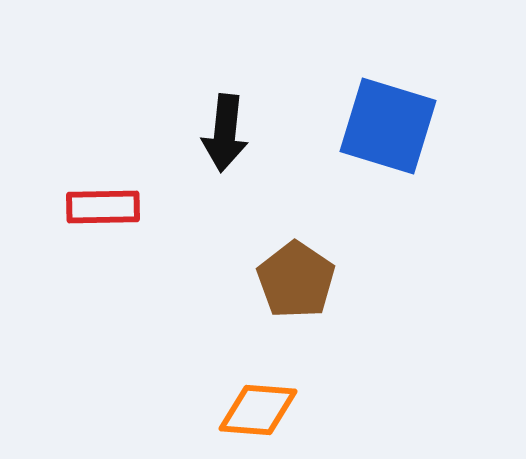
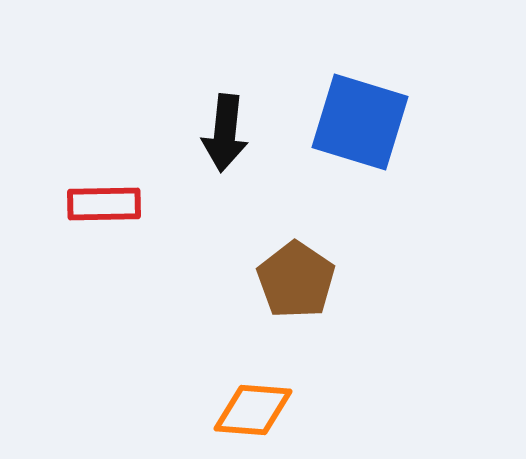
blue square: moved 28 px left, 4 px up
red rectangle: moved 1 px right, 3 px up
orange diamond: moved 5 px left
